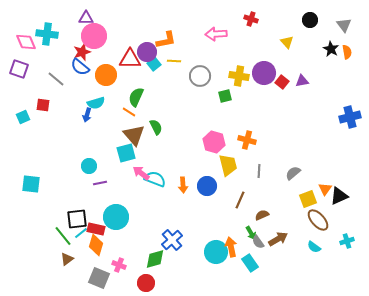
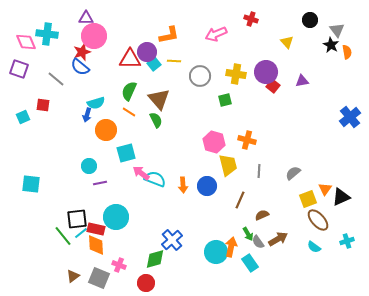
gray triangle at (344, 25): moved 7 px left, 5 px down
pink arrow at (216, 34): rotated 20 degrees counterclockwise
orange L-shape at (166, 40): moved 3 px right, 5 px up
black star at (331, 49): moved 4 px up
purple circle at (264, 73): moved 2 px right, 1 px up
orange circle at (106, 75): moved 55 px down
yellow cross at (239, 76): moved 3 px left, 2 px up
red square at (282, 82): moved 9 px left, 4 px down
green square at (225, 96): moved 4 px down
green semicircle at (136, 97): moved 7 px left, 6 px up
blue cross at (350, 117): rotated 25 degrees counterclockwise
green semicircle at (156, 127): moved 7 px up
brown triangle at (134, 135): moved 25 px right, 36 px up
black triangle at (339, 196): moved 2 px right, 1 px down
green arrow at (251, 233): moved 3 px left, 1 px down
orange diamond at (96, 245): rotated 20 degrees counterclockwise
orange arrow at (231, 247): rotated 24 degrees clockwise
brown triangle at (67, 259): moved 6 px right, 17 px down
